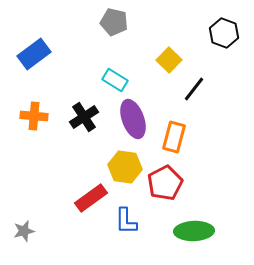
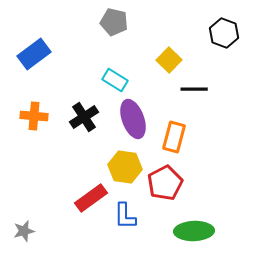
black line: rotated 52 degrees clockwise
blue L-shape: moved 1 px left, 5 px up
